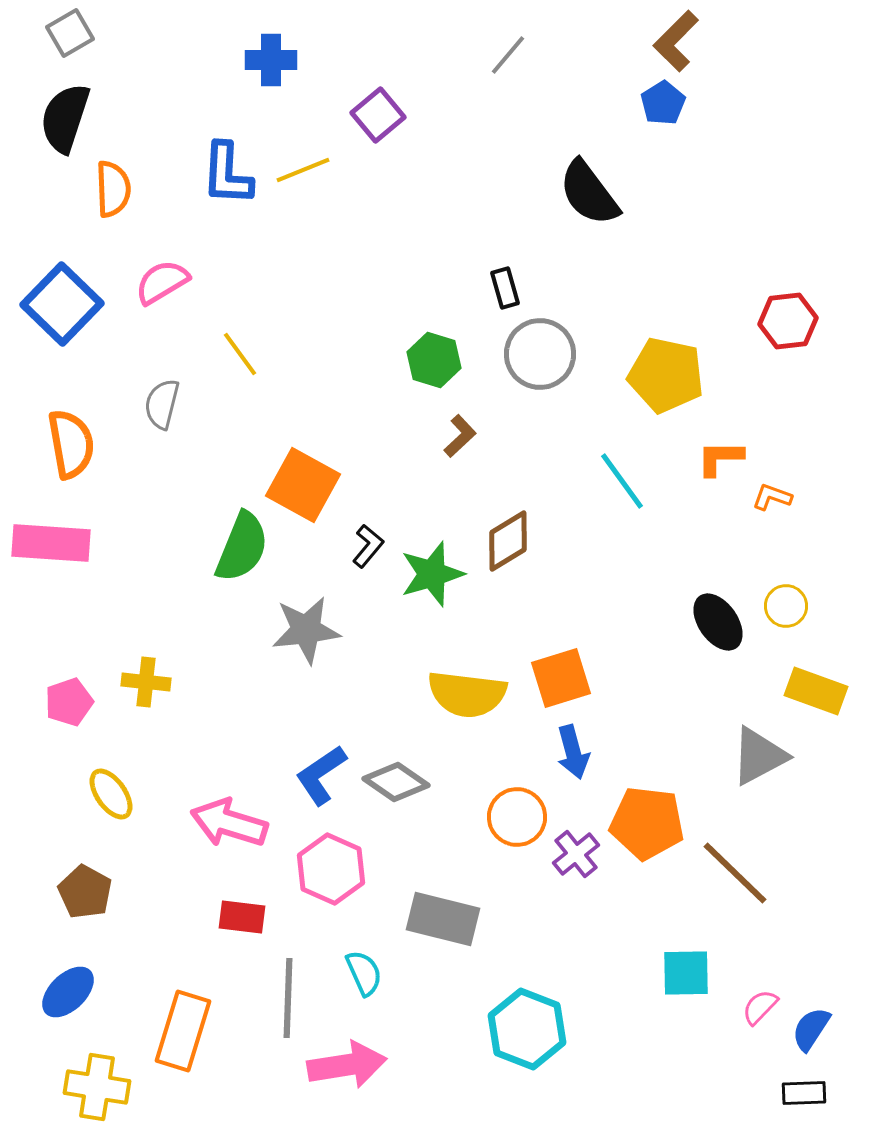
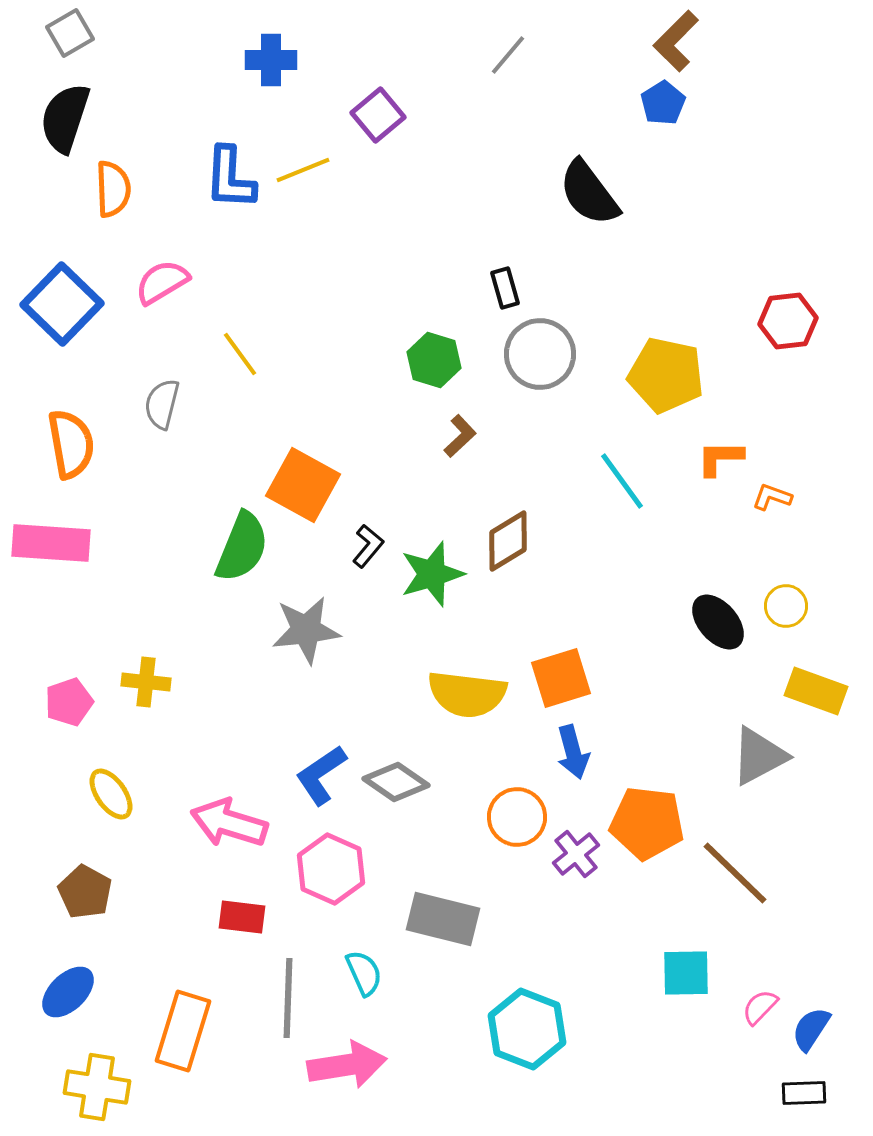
blue L-shape at (227, 174): moved 3 px right, 4 px down
black ellipse at (718, 622): rotated 6 degrees counterclockwise
